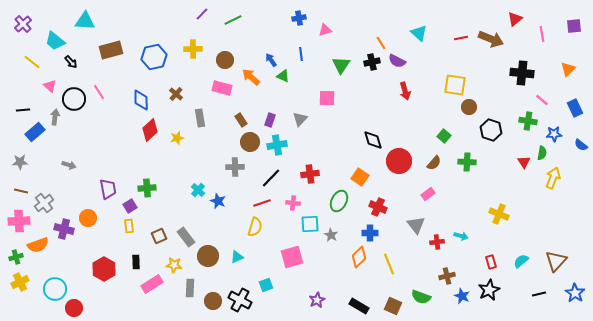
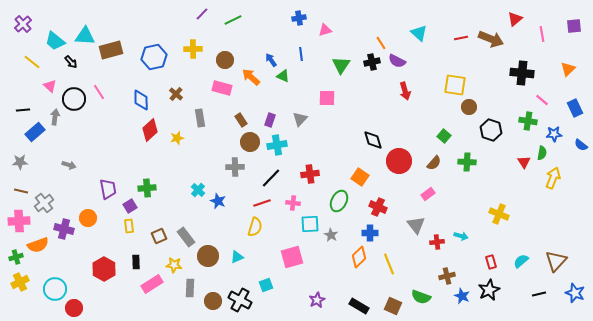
cyan triangle at (85, 21): moved 15 px down
blue star at (575, 293): rotated 12 degrees counterclockwise
